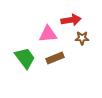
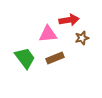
red arrow: moved 2 px left
brown star: rotated 16 degrees counterclockwise
